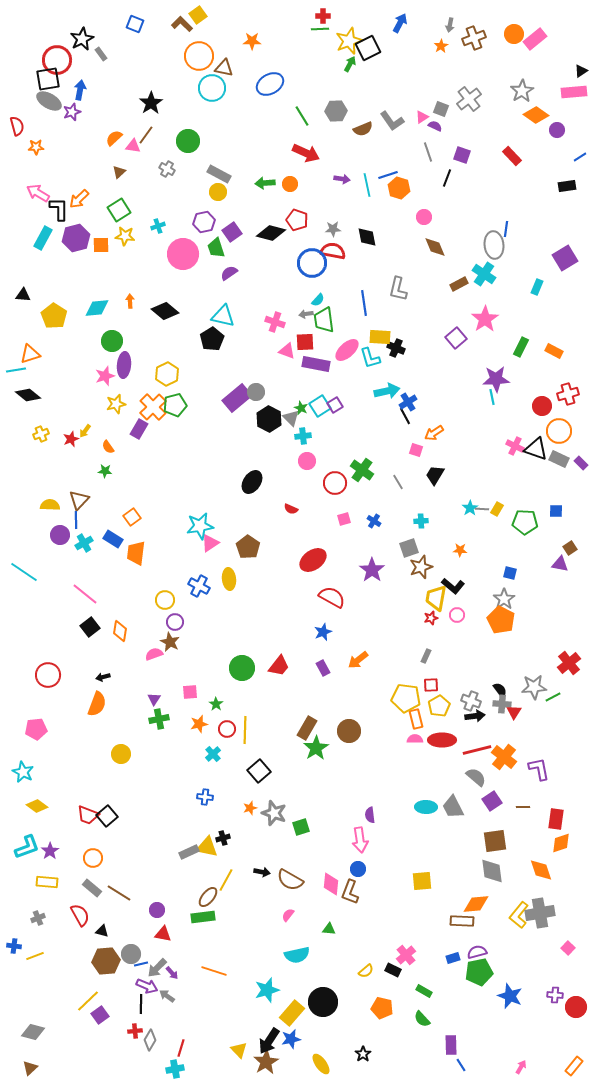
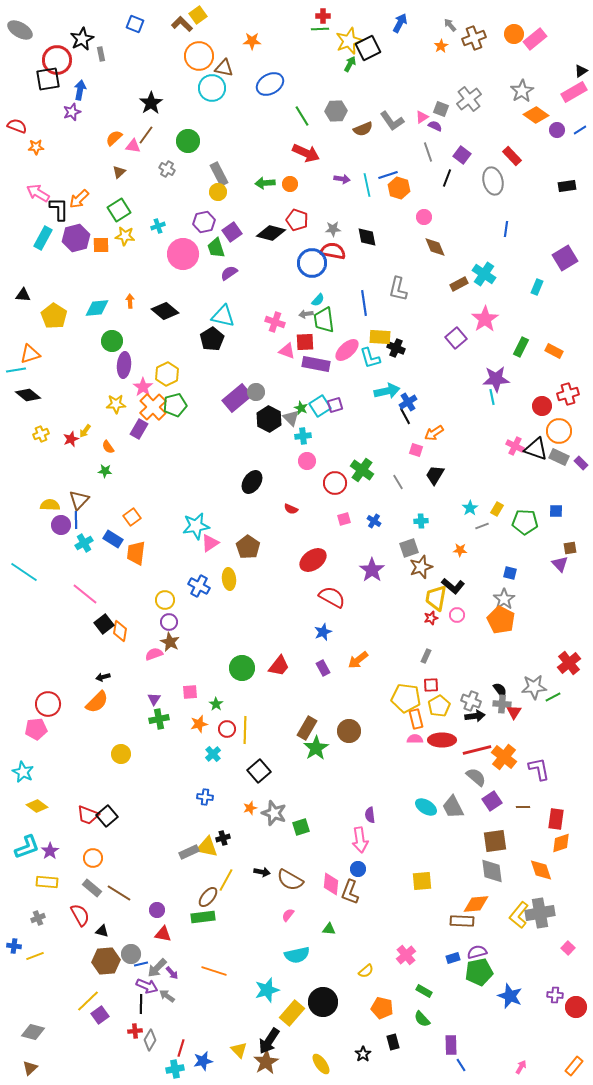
gray arrow at (450, 25): rotated 128 degrees clockwise
gray rectangle at (101, 54): rotated 24 degrees clockwise
pink rectangle at (574, 92): rotated 25 degrees counterclockwise
gray ellipse at (49, 101): moved 29 px left, 71 px up
red semicircle at (17, 126): rotated 54 degrees counterclockwise
purple square at (462, 155): rotated 18 degrees clockwise
blue line at (580, 157): moved 27 px up
gray rectangle at (219, 174): rotated 35 degrees clockwise
gray ellipse at (494, 245): moved 1 px left, 64 px up; rotated 8 degrees counterclockwise
pink star at (105, 376): moved 38 px right, 11 px down; rotated 18 degrees counterclockwise
yellow star at (116, 404): rotated 12 degrees clockwise
purple square at (335, 405): rotated 14 degrees clockwise
gray rectangle at (559, 459): moved 2 px up
gray line at (482, 509): moved 17 px down; rotated 24 degrees counterclockwise
cyan star at (200, 526): moved 4 px left
purple circle at (60, 535): moved 1 px right, 10 px up
brown square at (570, 548): rotated 24 degrees clockwise
purple triangle at (560, 564): rotated 36 degrees clockwise
purple circle at (175, 622): moved 6 px left
black square at (90, 627): moved 14 px right, 3 px up
red circle at (48, 675): moved 29 px down
orange semicircle at (97, 704): moved 2 px up; rotated 25 degrees clockwise
cyan ellipse at (426, 807): rotated 30 degrees clockwise
black rectangle at (393, 970): moved 72 px down; rotated 49 degrees clockwise
blue star at (291, 1039): moved 88 px left, 22 px down
